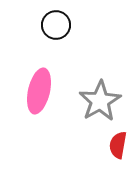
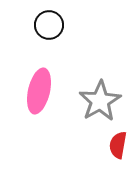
black circle: moved 7 px left
